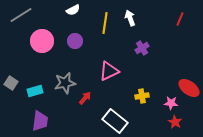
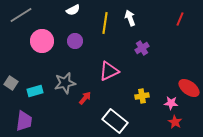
purple trapezoid: moved 16 px left
